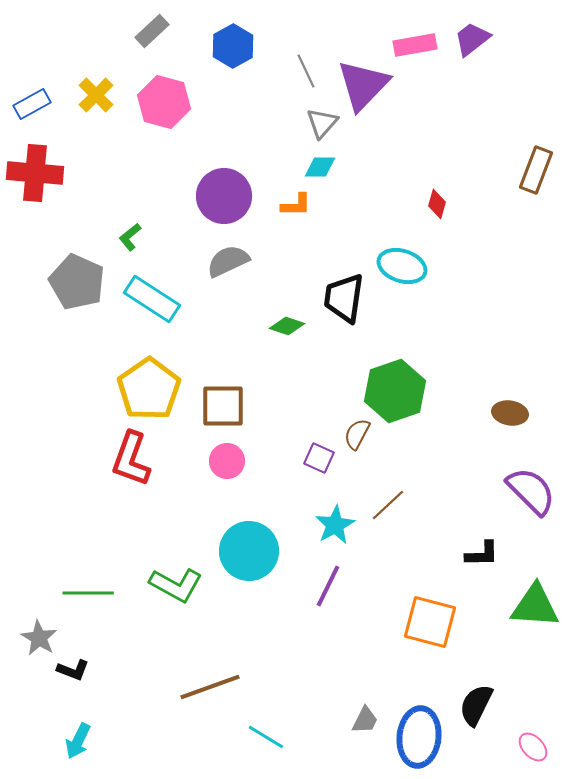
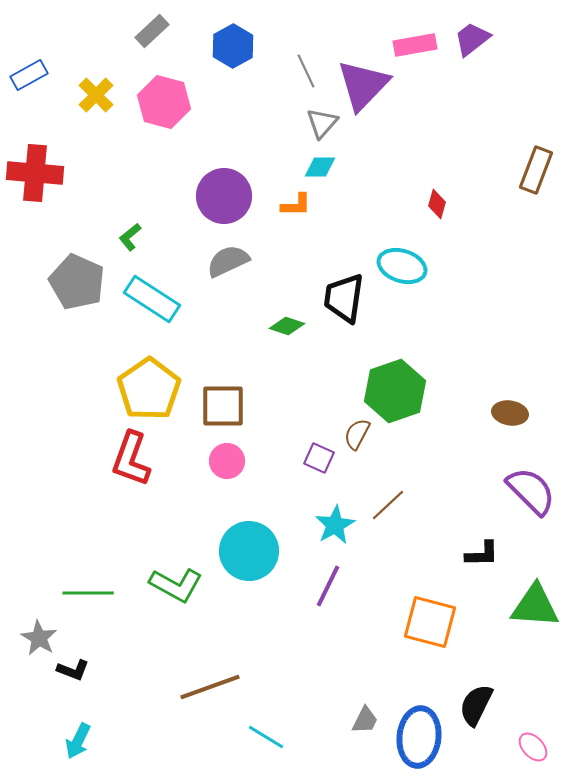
blue rectangle at (32, 104): moved 3 px left, 29 px up
